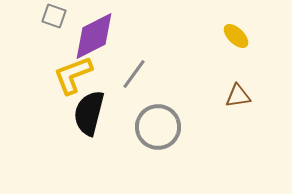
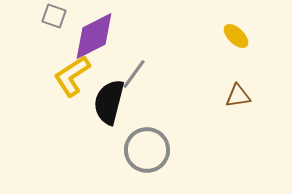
yellow L-shape: moved 1 px left, 1 px down; rotated 12 degrees counterclockwise
black semicircle: moved 20 px right, 11 px up
gray circle: moved 11 px left, 23 px down
